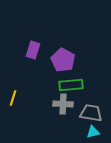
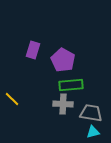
yellow line: moved 1 px left, 1 px down; rotated 63 degrees counterclockwise
